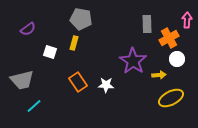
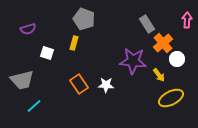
gray pentagon: moved 3 px right; rotated 10 degrees clockwise
gray rectangle: rotated 30 degrees counterclockwise
purple semicircle: rotated 21 degrees clockwise
orange cross: moved 6 px left, 5 px down; rotated 12 degrees counterclockwise
white square: moved 3 px left, 1 px down
purple star: rotated 28 degrees counterclockwise
yellow arrow: rotated 56 degrees clockwise
orange rectangle: moved 1 px right, 2 px down
